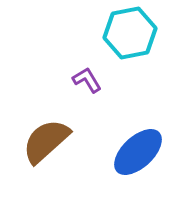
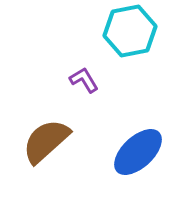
cyan hexagon: moved 2 px up
purple L-shape: moved 3 px left
